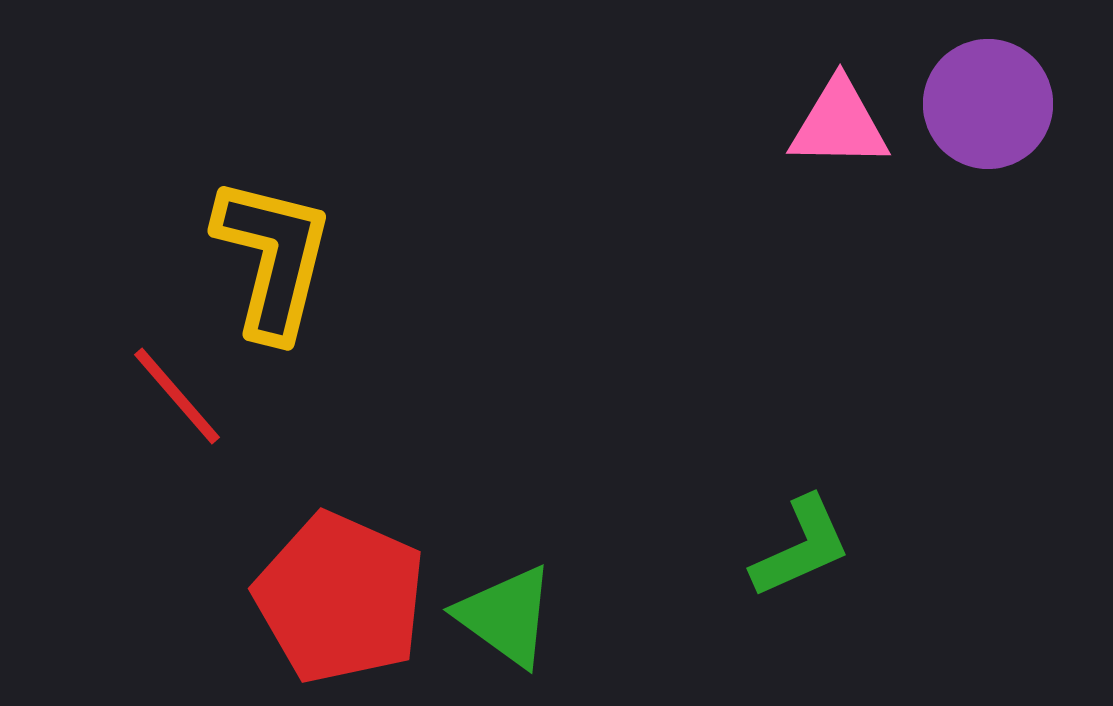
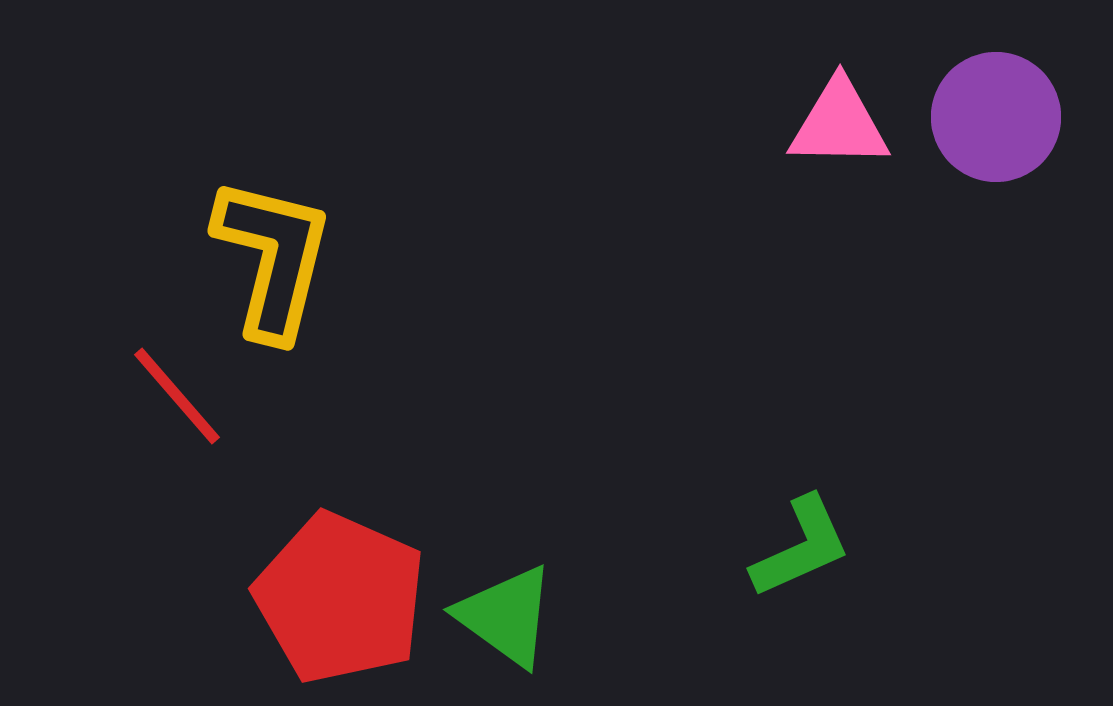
purple circle: moved 8 px right, 13 px down
